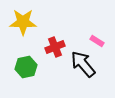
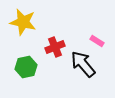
yellow star: rotated 12 degrees clockwise
